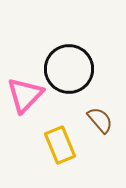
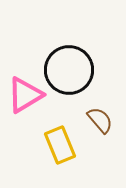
black circle: moved 1 px down
pink triangle: rotated 15 degrees clockwise
